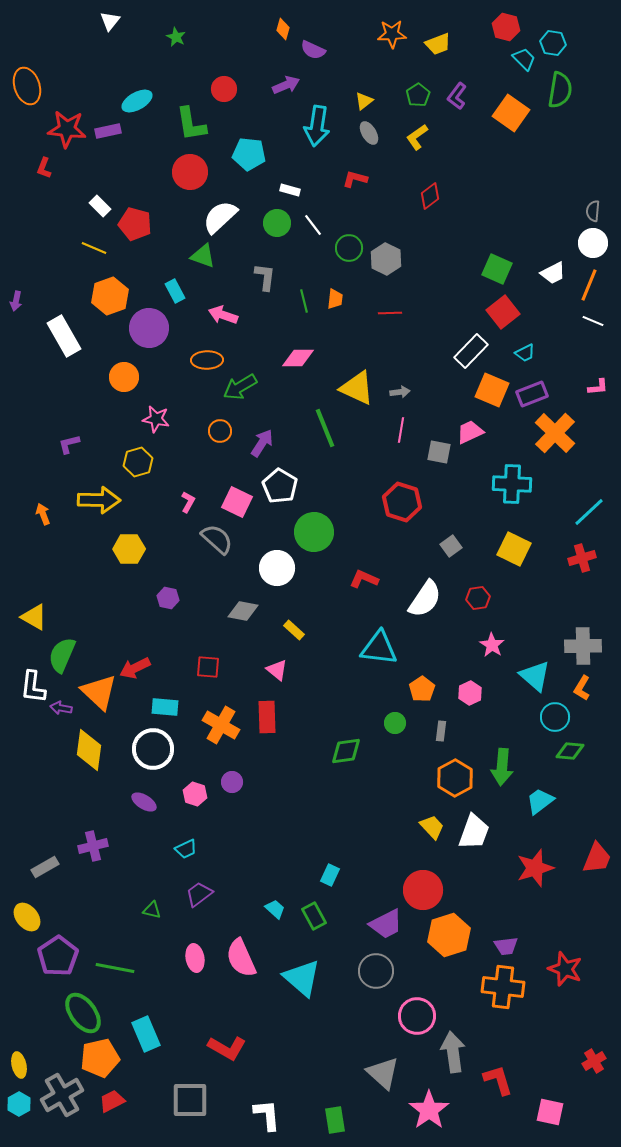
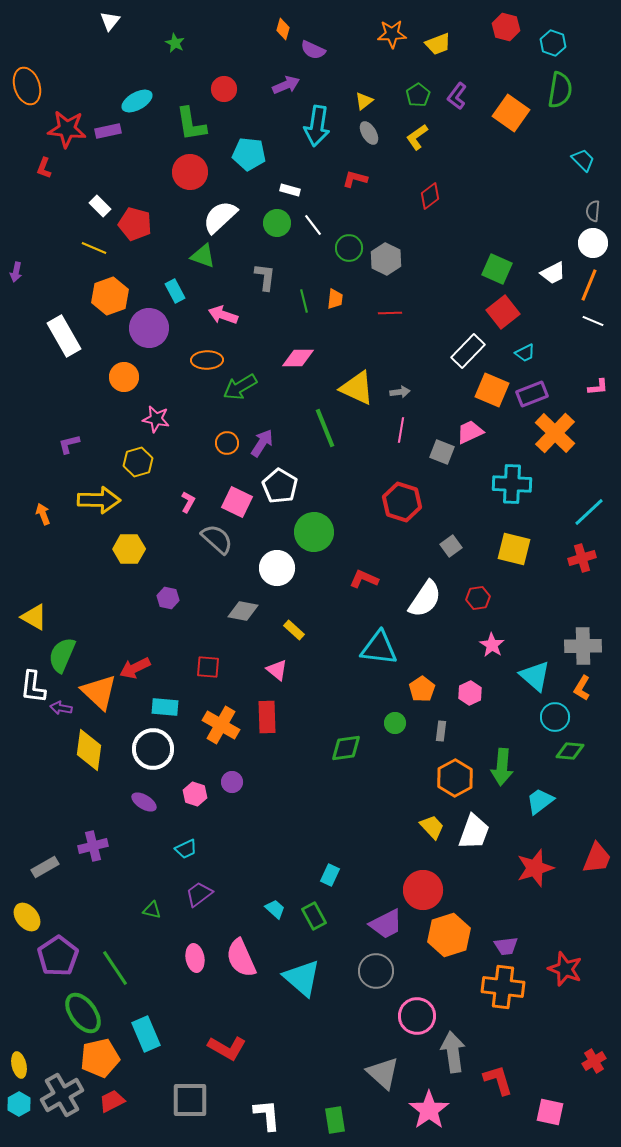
green star at (176, 37): moved 1 px left, 6 px down
cyan hexagon at (553, 43): rotated 10 degrees clockwise
cyan trapezoid at (524, 59): moved 59 px right, 101 px down
purple arrow at (16, 301): moved 29 px up
white rectangle at (471, 351): moved 3 px left
orange circle at (220, 431): moved 7 px right, 12 px down
gray square at (439, 452): moved 3 px right; rotated 10 degrees clockwise
yellow square at (514, 549): rotated 12 degrees counterclockwise
green diamond at (346, 751): moved 3 px up
green line at (115, 968): rotated 45 degrees clockwise
